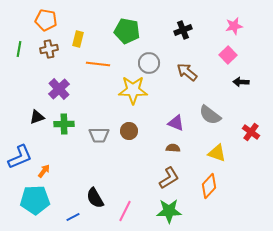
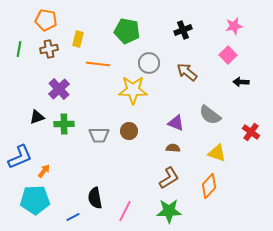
black semicircle: rotated 20 degrees clockwise
